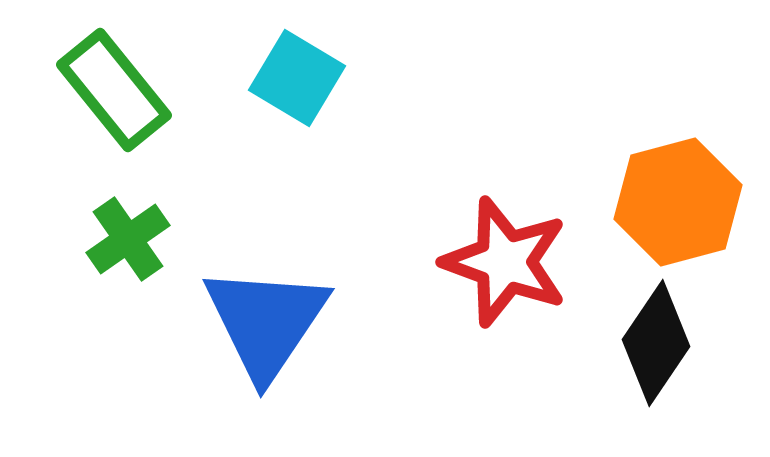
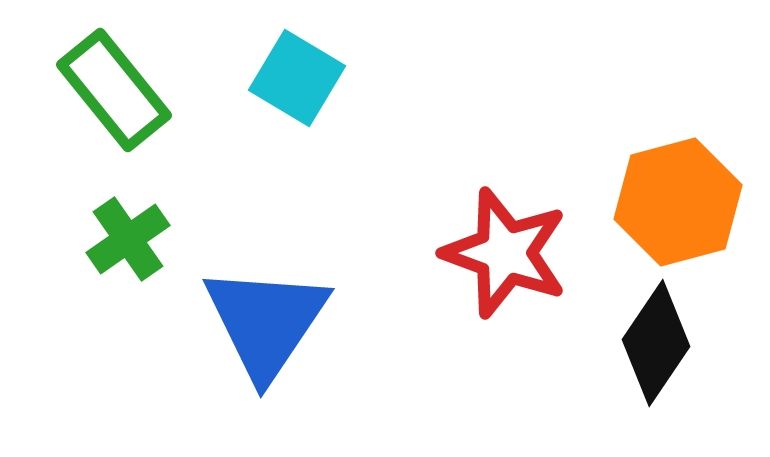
red star: moved 9 px up
